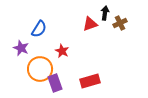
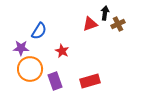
brown cross: moved 2 px left, 1 px down
blue semicircle: moved 2 px down
purple star: rotated 21 degrees counterclockwise
orange circle: moved 10 px left
purple rectangle: moved 2 px up
